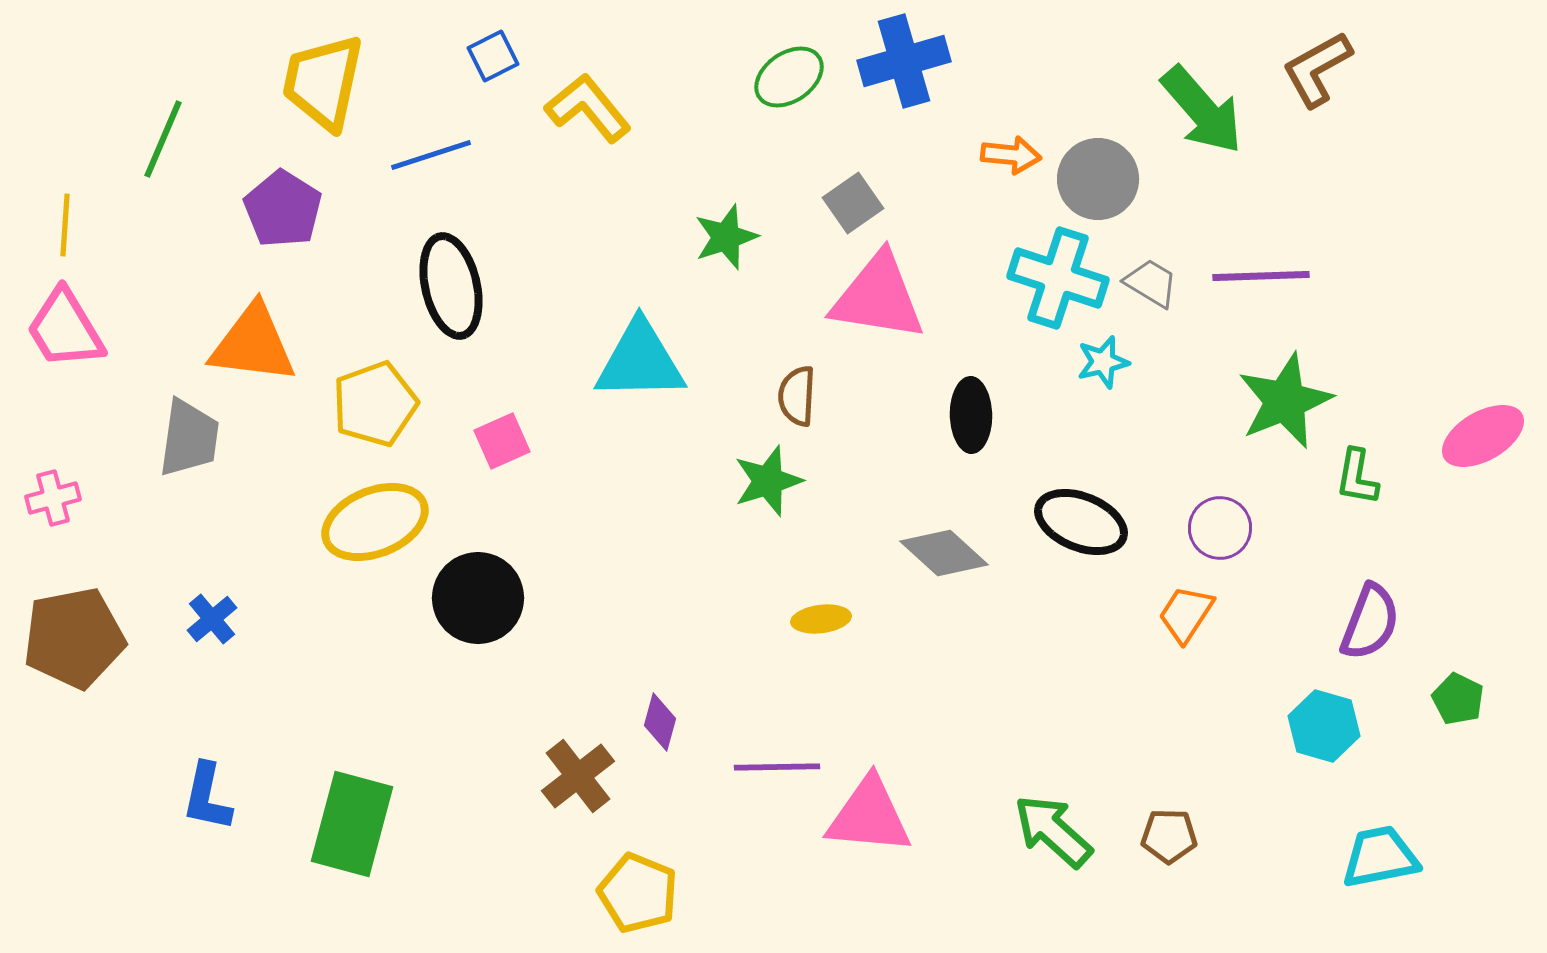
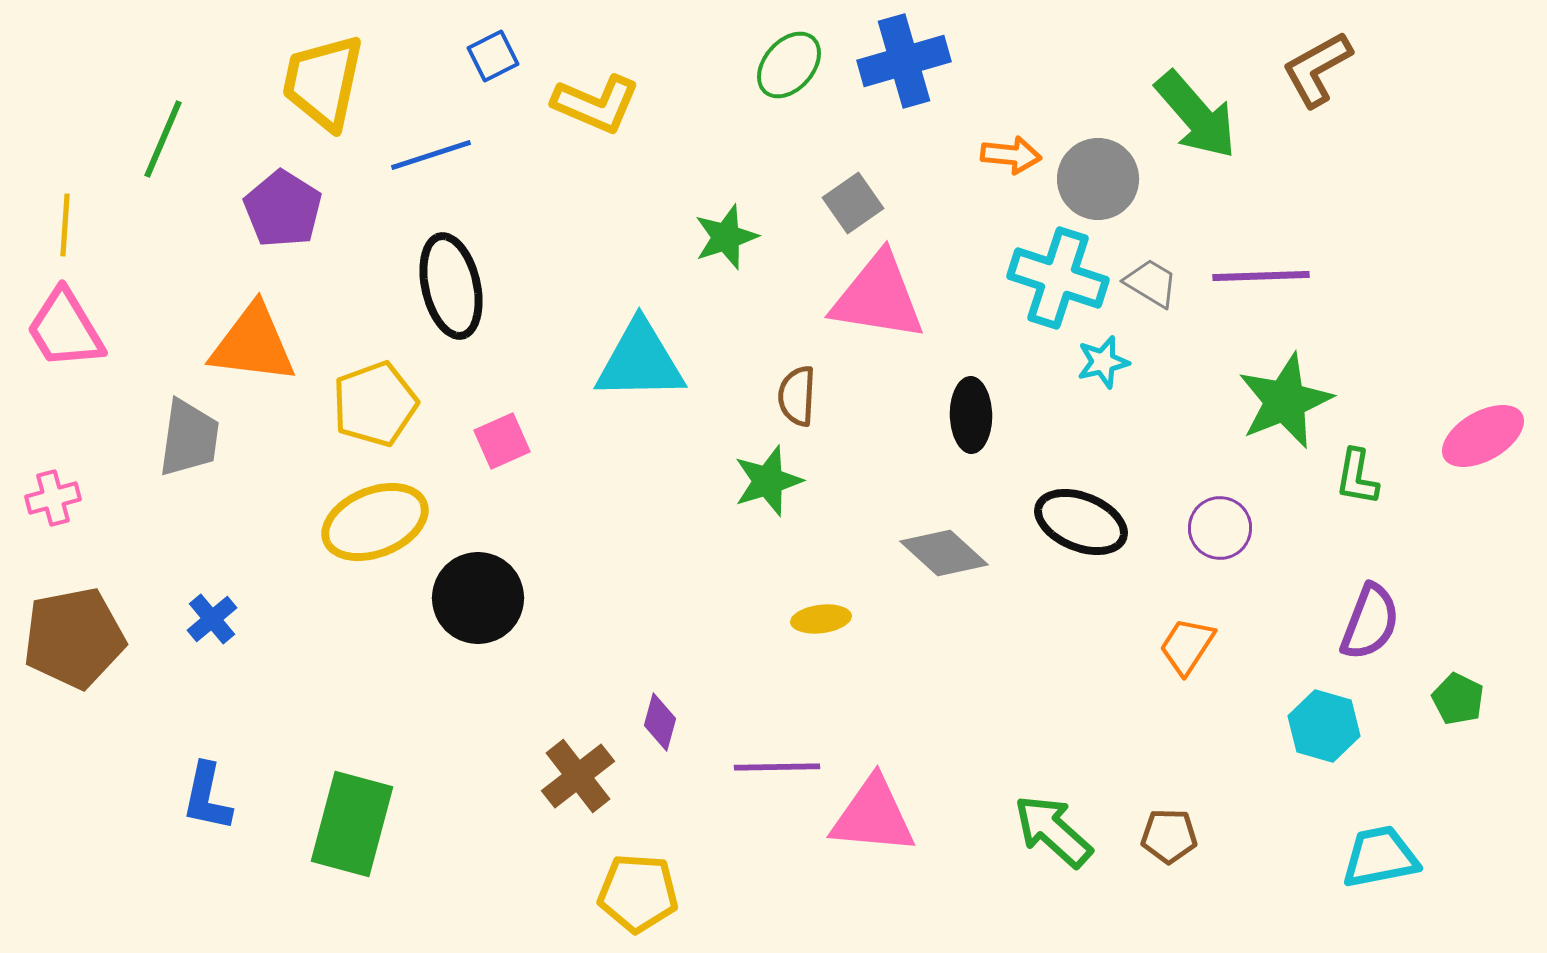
green ellipse at (789, 77): moved 12 px up; rotated 14 degrees counterclockwise
yellow L-shape at (588, 108): moved 8 px right, 4 px up; rotated 152 degrees clockwise
green arrow at (1202, 110): moved 6 px left, 5 px down
orange trapezoid at (1186, 614): moved 1 px right, 32 px down
pink triangle at (869, 816): moved 4 px right
yellow pentagon at (638, 893): rotated 18 degrees counterclockwise
